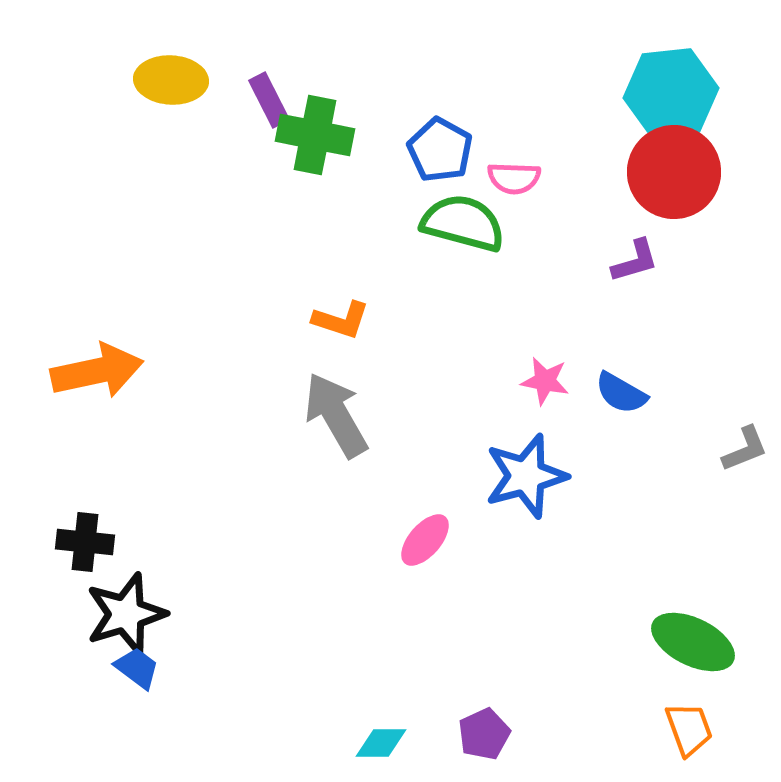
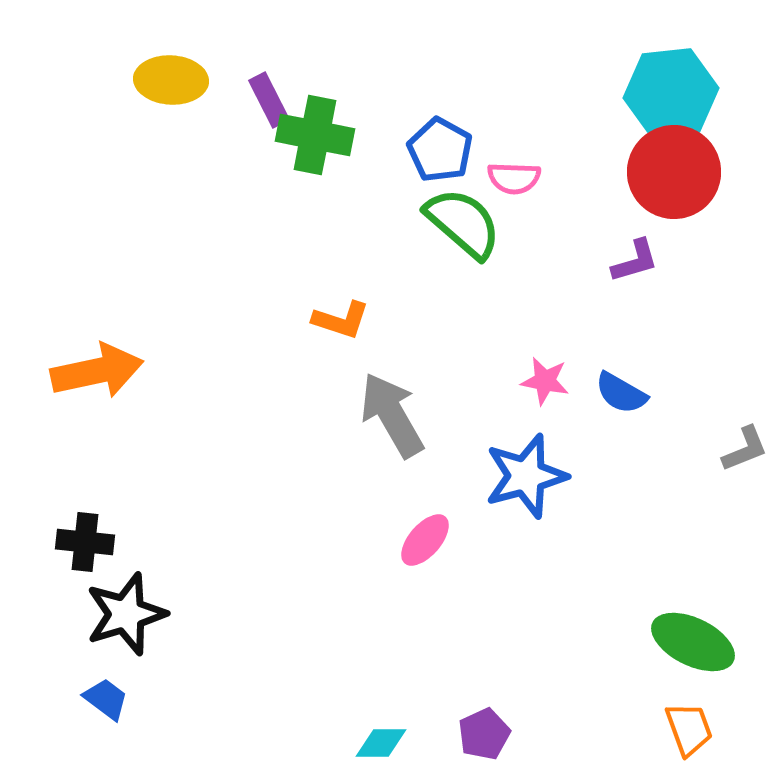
green semicircle: rotated 26 degrees clockwise
gray arrow: moved 56 px right
blue trapezoid: moved 31 px left, 31 px down
